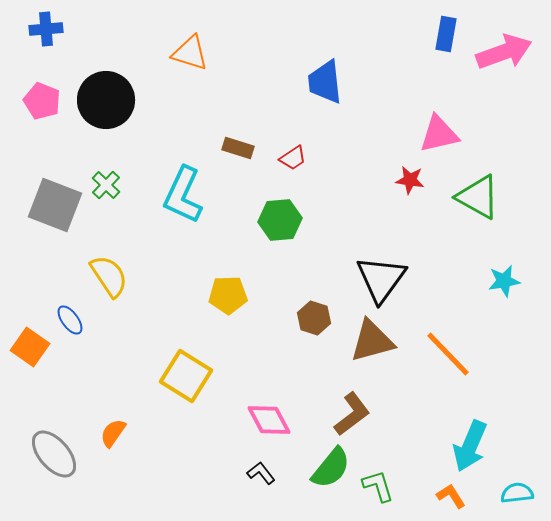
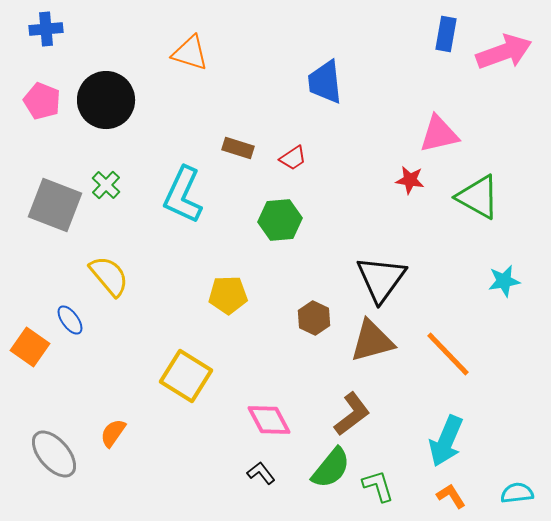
yellow semicircle: rotated 6 degrees counterclockwise
brown hexagon: rotated 8 degrees clockwise
cyan arrow: moved 24 px left, 5 px up
